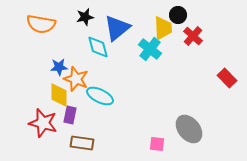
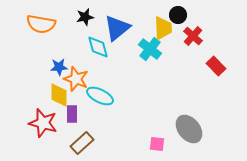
red rectangle: moved 11 px left, 12 px up
purple rectangle: moved 2 px right, 1 px up; rotated 12 degrees counterclockwise
brown rectangle: rotated 50 degrees counterclockwise
